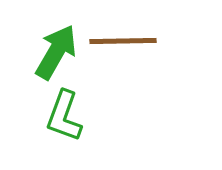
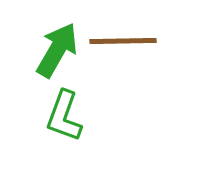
green arrow: moved 1 px right, 2 px up
